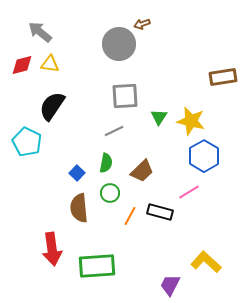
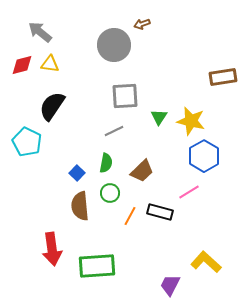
gray circle: moved 5 px left, 1 px down
brown semicircle: moved 1 px right, 2 px up
